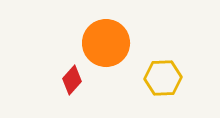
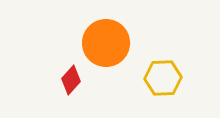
red diamond: moved 1 px left
